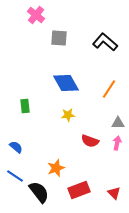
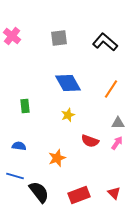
pink cross: moved 24 px left, 21 px down
gray square: rotated 12 degrees counterclockwise
blue diamond: moved 2 px right
orange line: moved 2 px right
yellow star: rotated 16 degrees counterclockwise
pink arrow: rotated 24 degrees clockwise
blue semicircle: moved 3 px right, 1 px up; rotated 32 degrees counterclockwise
orange star: moved 1 px right, 10 px up
blue line: rotated 18 degrees counterclockwise
red rectangle: moved 5 px down
